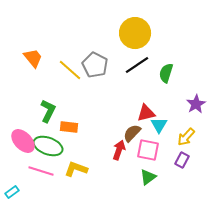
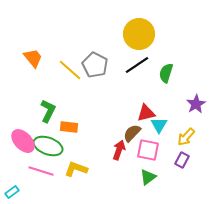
yellow circle: moved 4 px right, 1 px down
